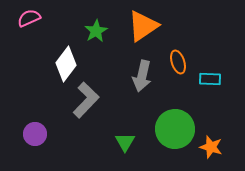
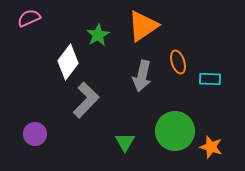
green star: moved 2 px right, 4 px down
white diamond: moved 2 px right, 2 px up
green circle: moved 2 px down
